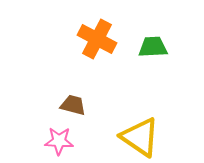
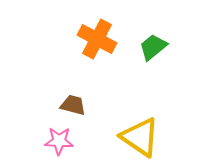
green trapezoid: rotated 36 degrees counterclockwise
